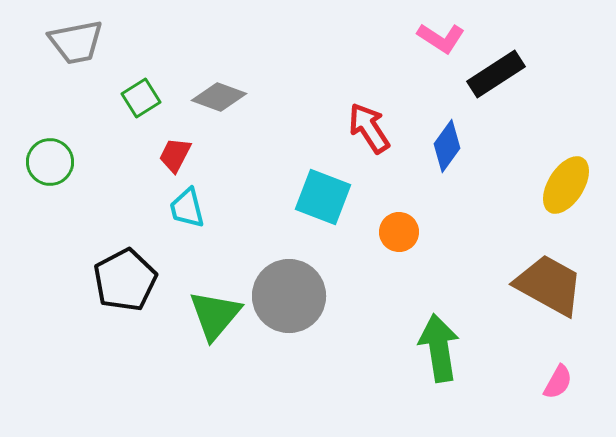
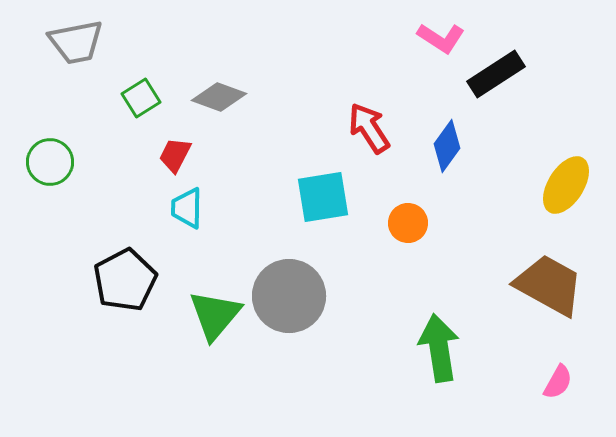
cyan square: rotated 30 degrees counterclockwise
cyan trapezoid: rotated 15 degrees clockwise
orange circle: moved 9 px right, 9 px up
